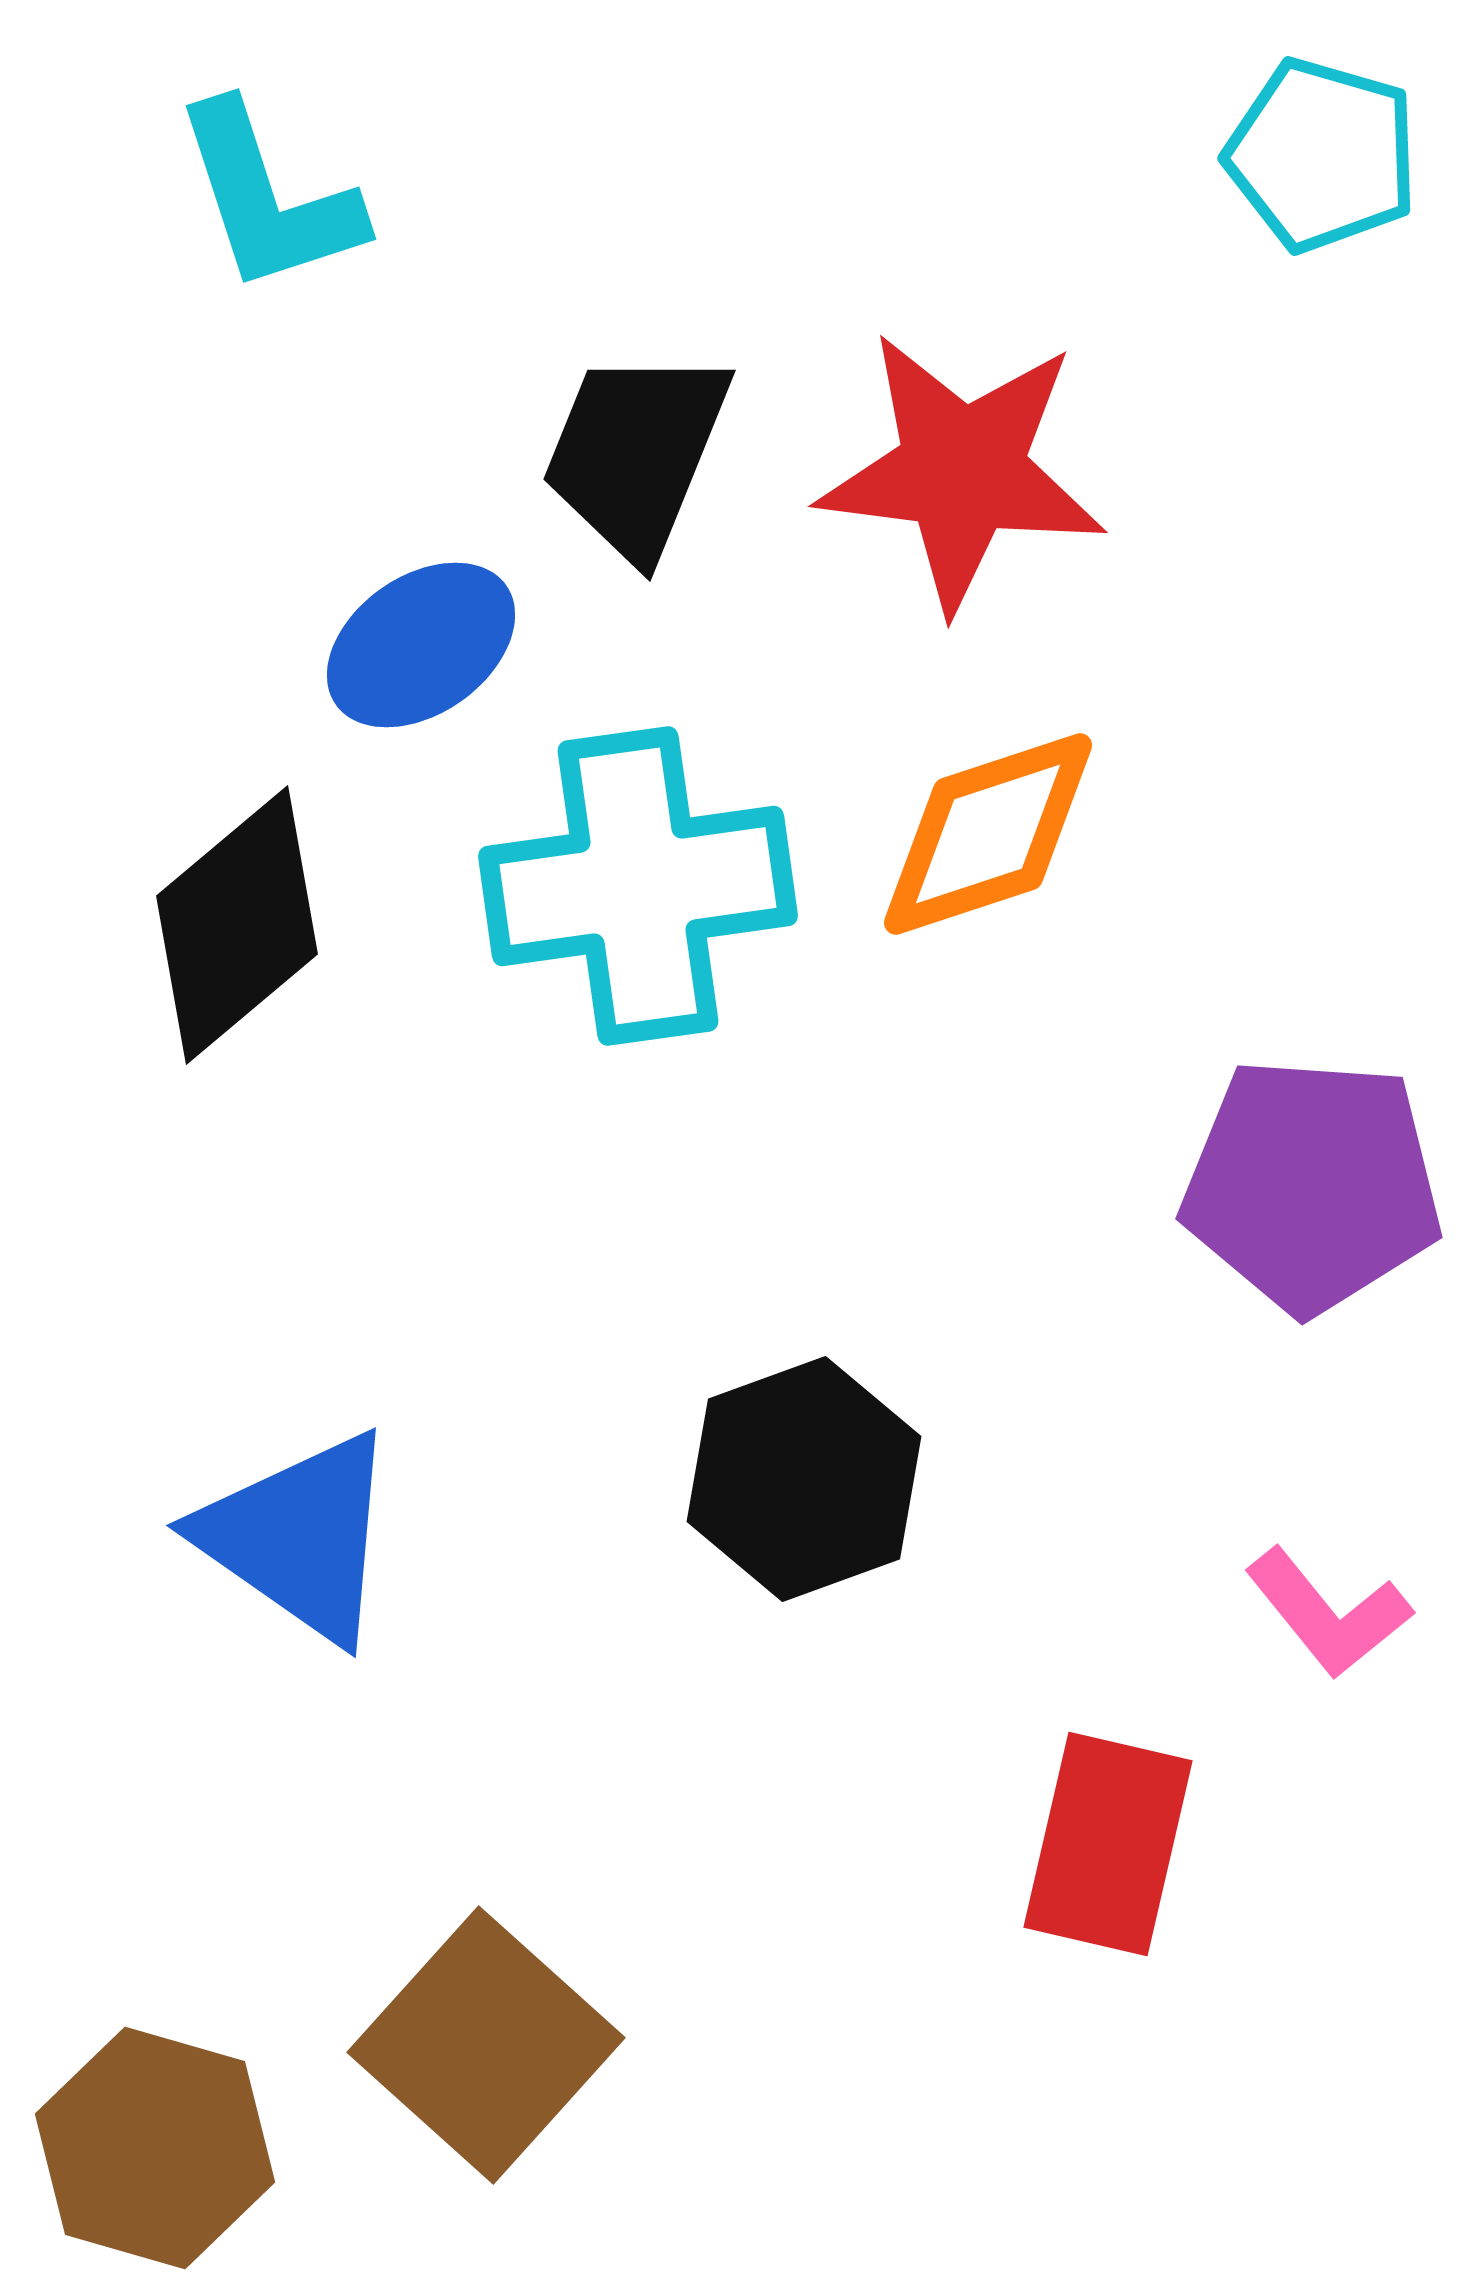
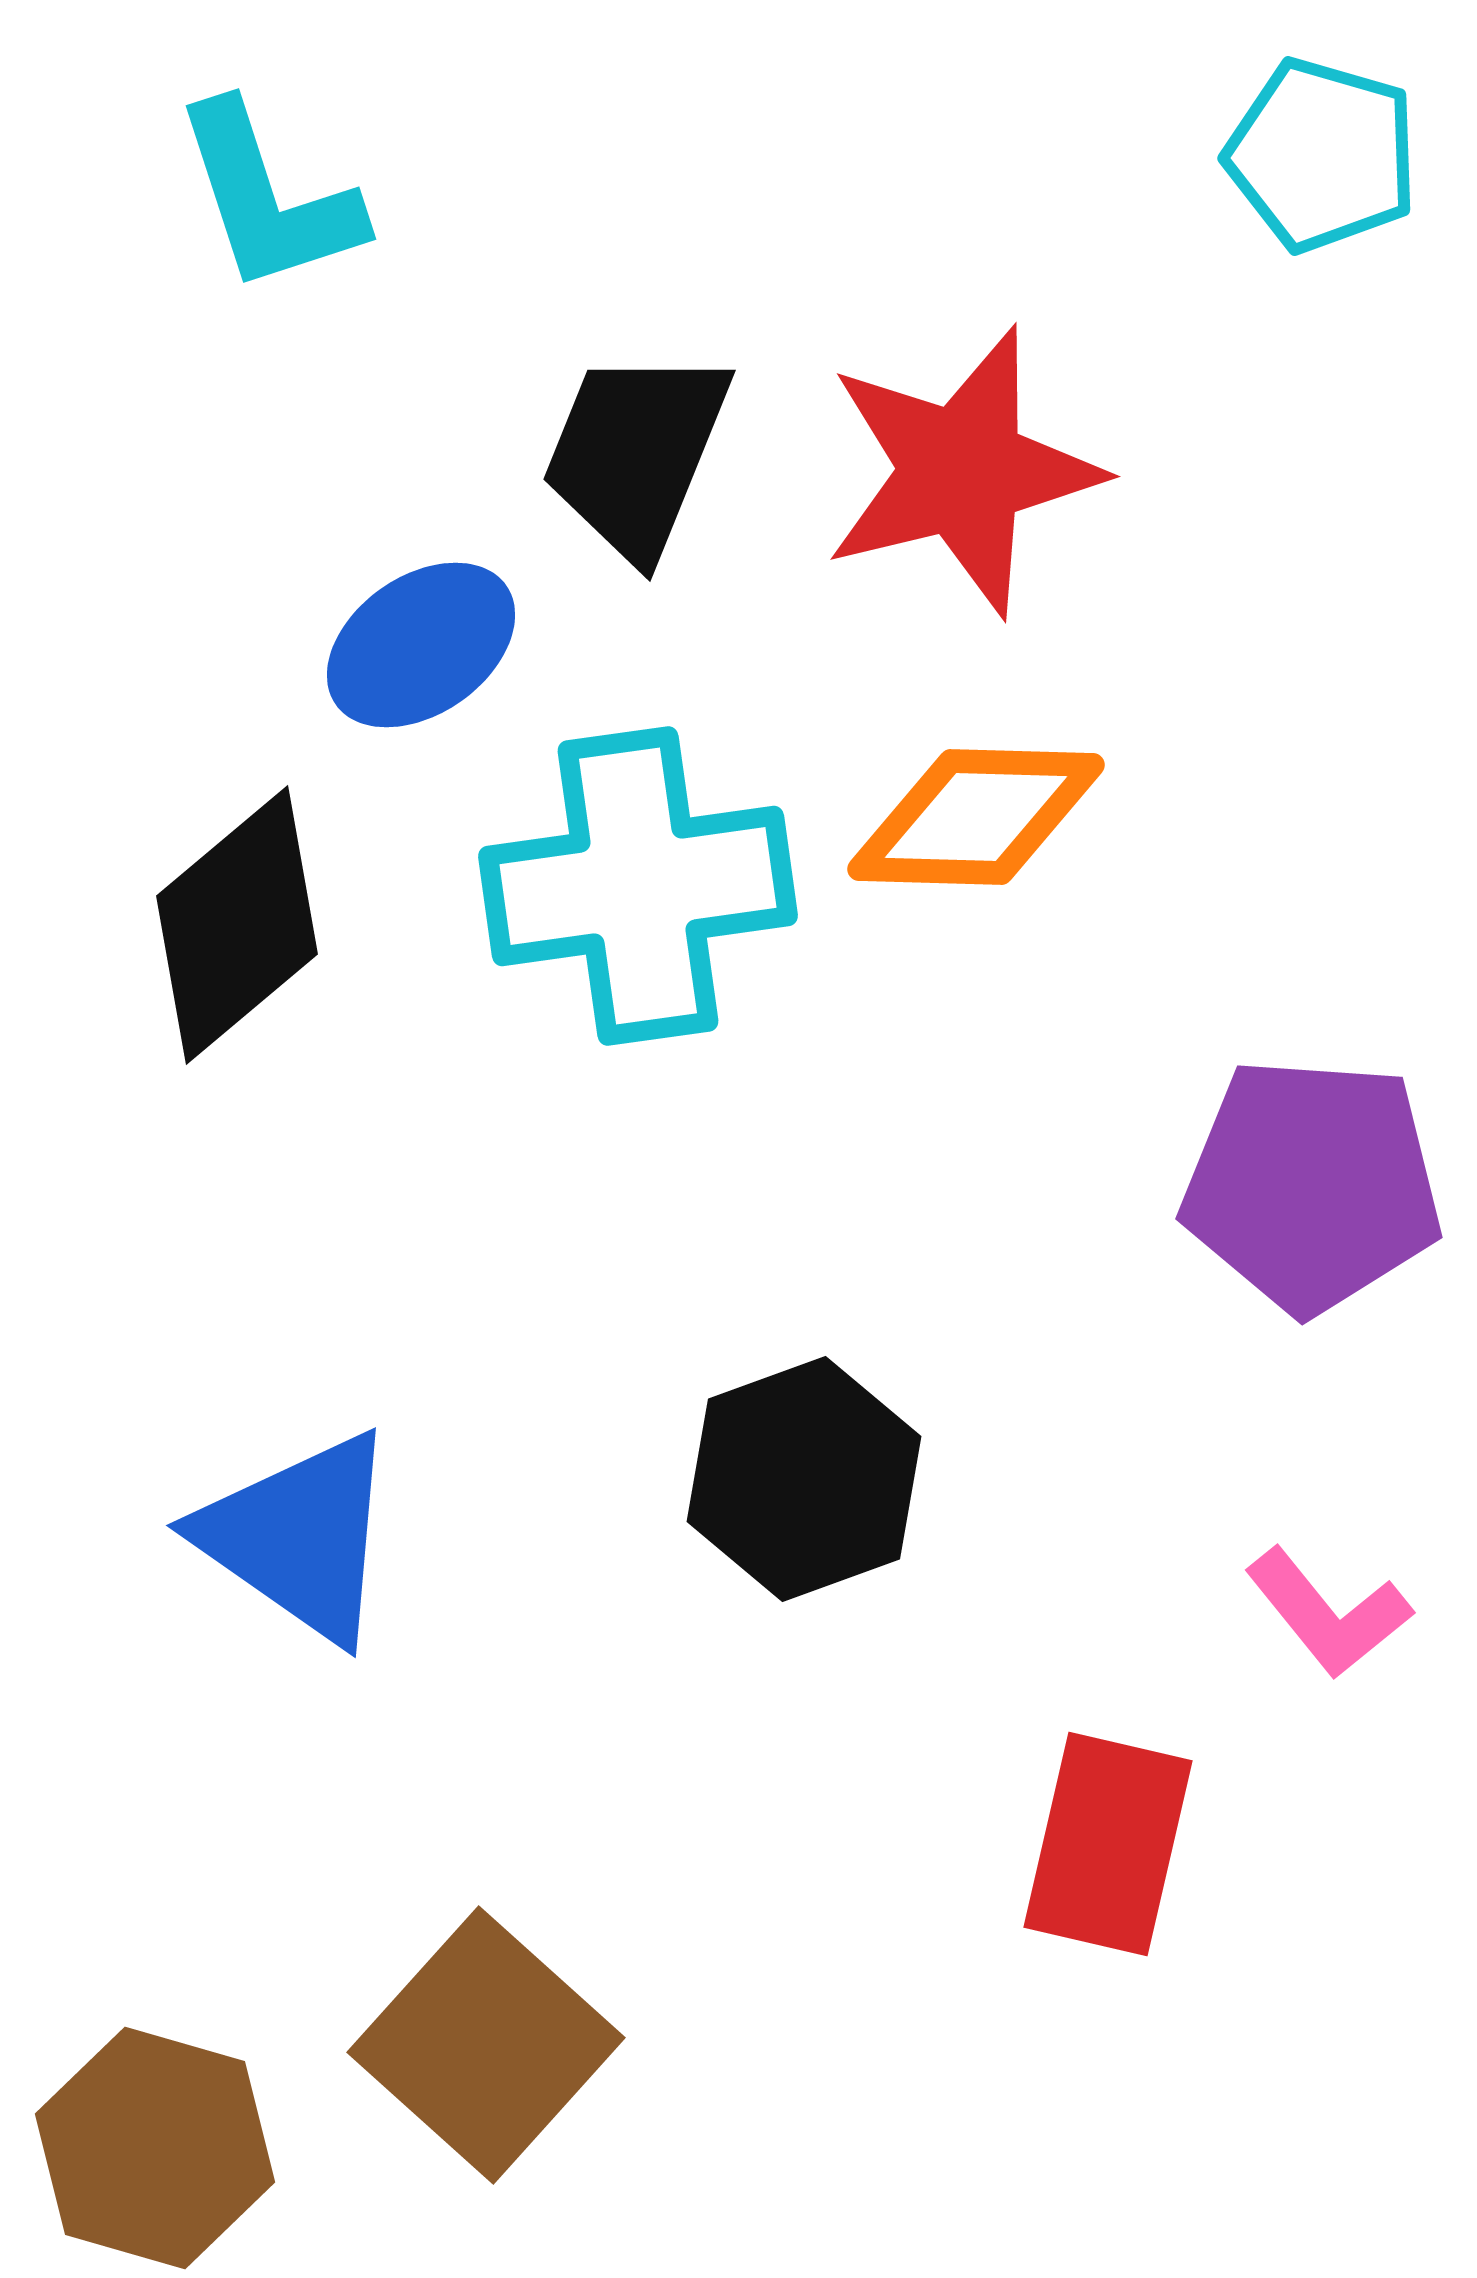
red star: rotated 21 degrees counterclockwise
orange diamond: moved 12 px left, 17 px up; rotated 20 degrees clockwise
